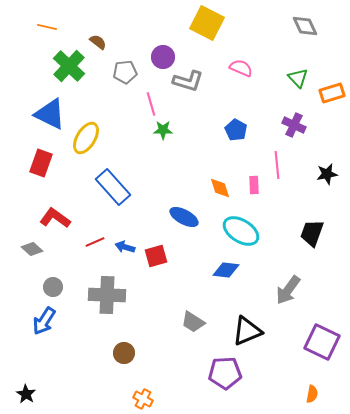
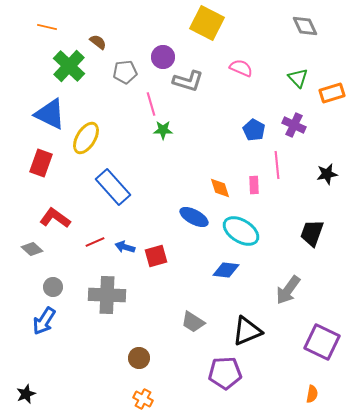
blue pentagon at (236, 130): moved 18 px right
blue ellipse at (184, 217): moved 10 px right
brown circle at (124, 353): moved 15 px right, 5 px down
black star at (26, 394): rotated 18 degrees clockwise
